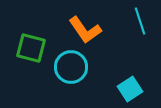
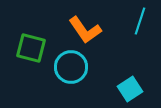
cyan line: rotated 36 degrees clockwise
